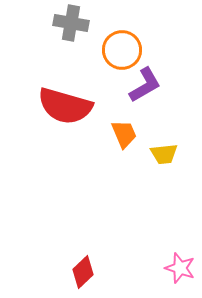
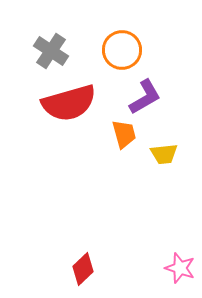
gray cross: moved 20 px left, 28 px down; rotated 24 degrees clockwise
purple L-shape: moved 12 px down
red semicircle: moved 4 px right, 3 px up; rotated 32 degrees counterclockwise
orange trapezoid: rotated 8 degrees clockwise
red diamond: moved 3 px up
